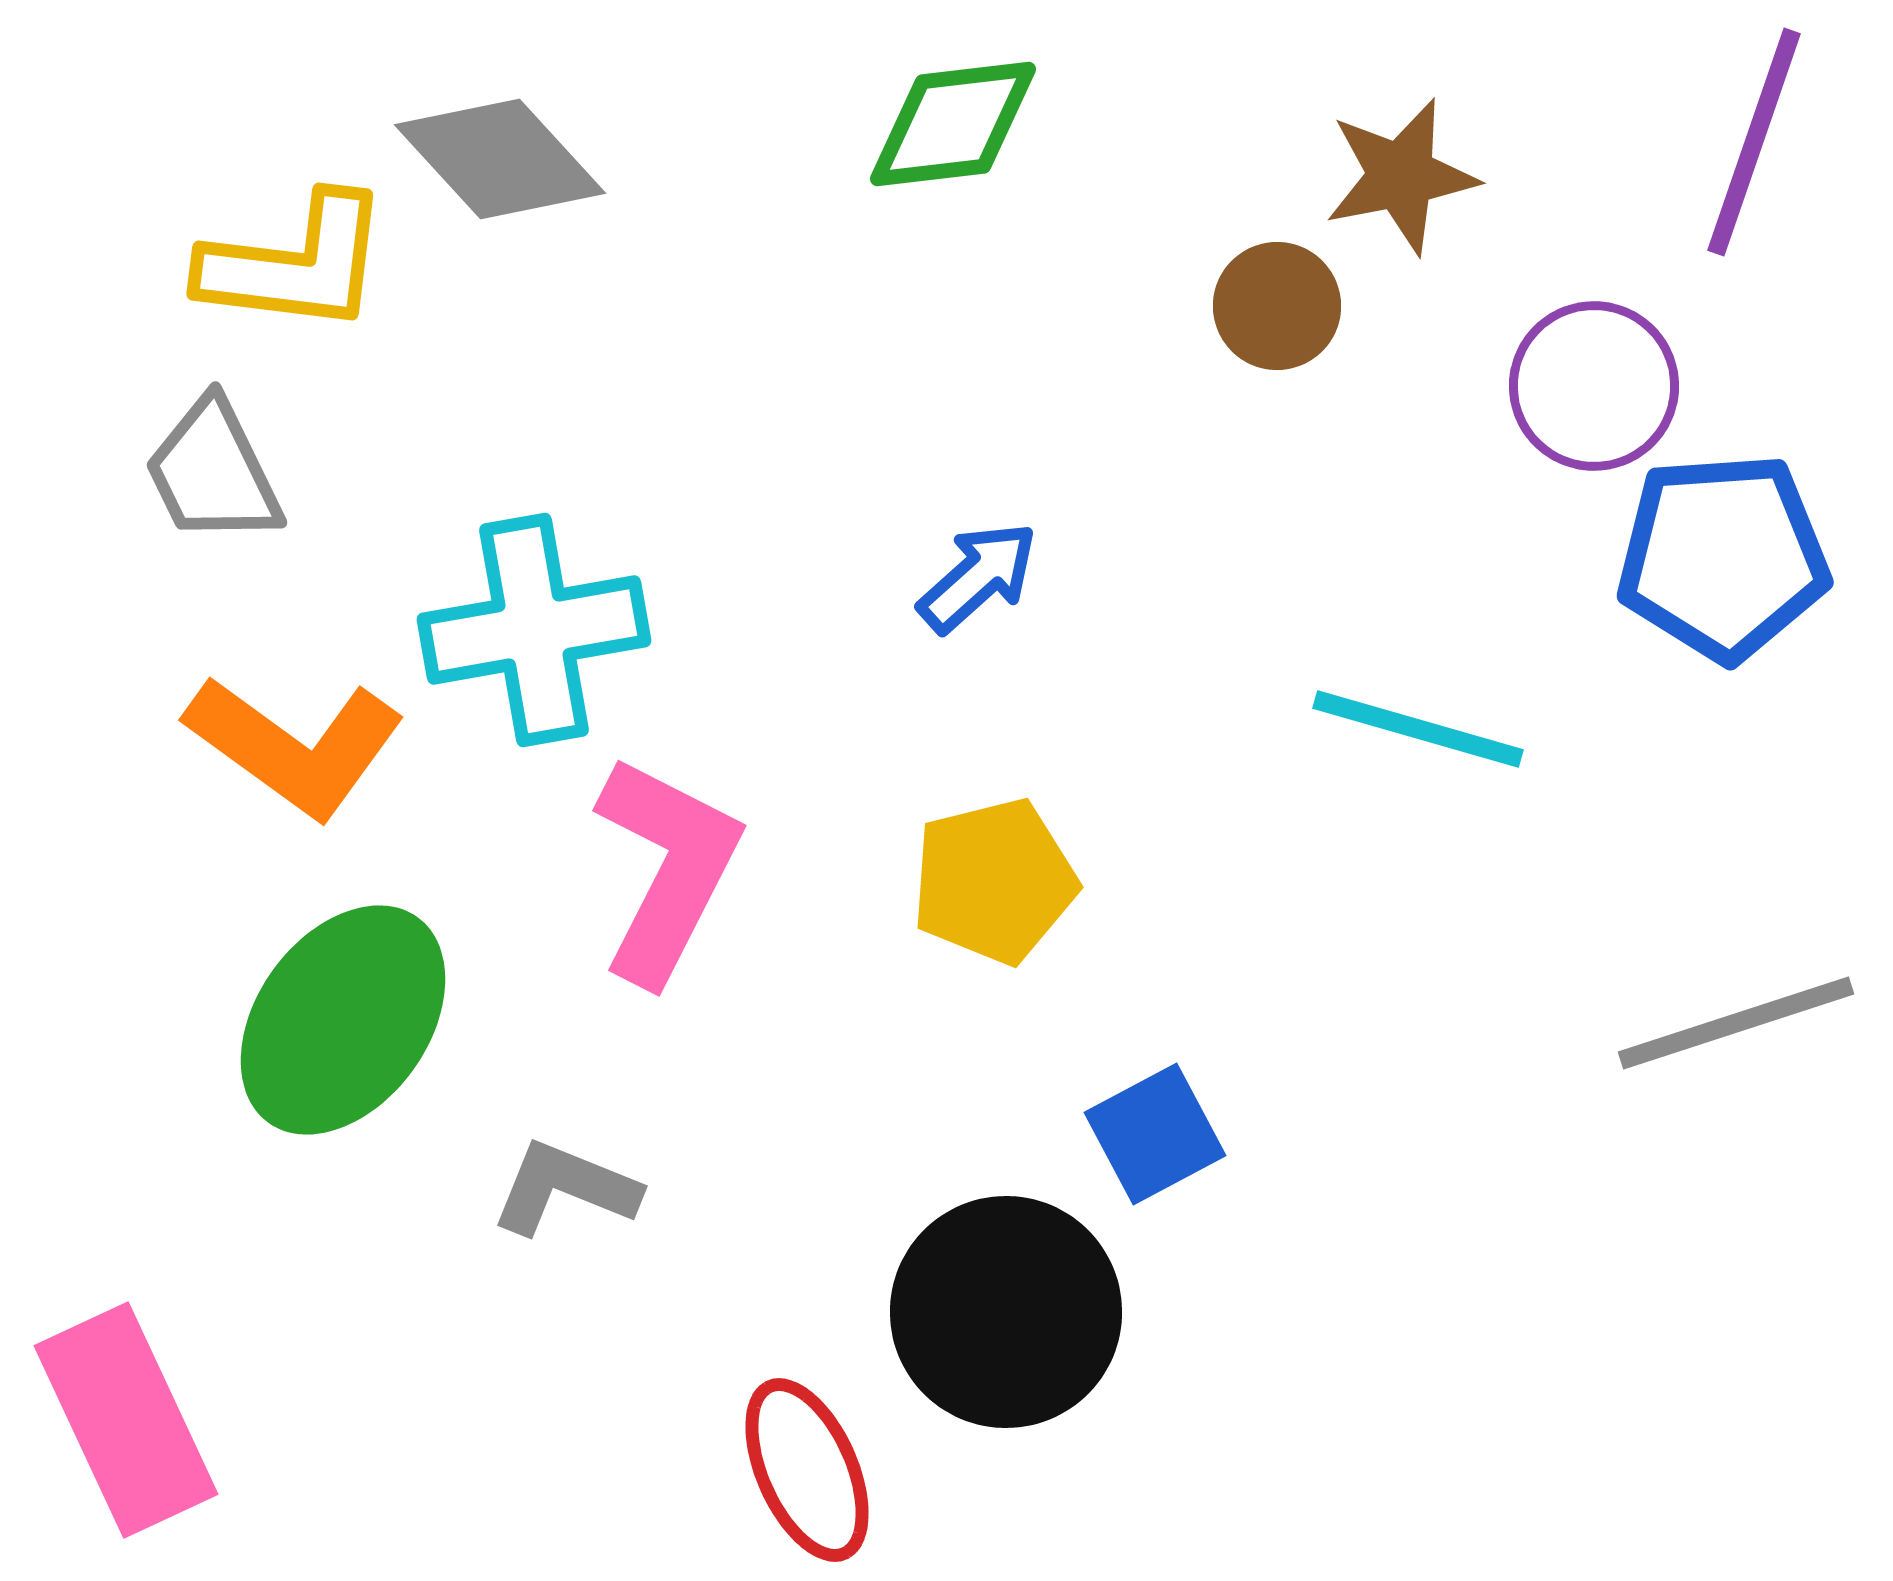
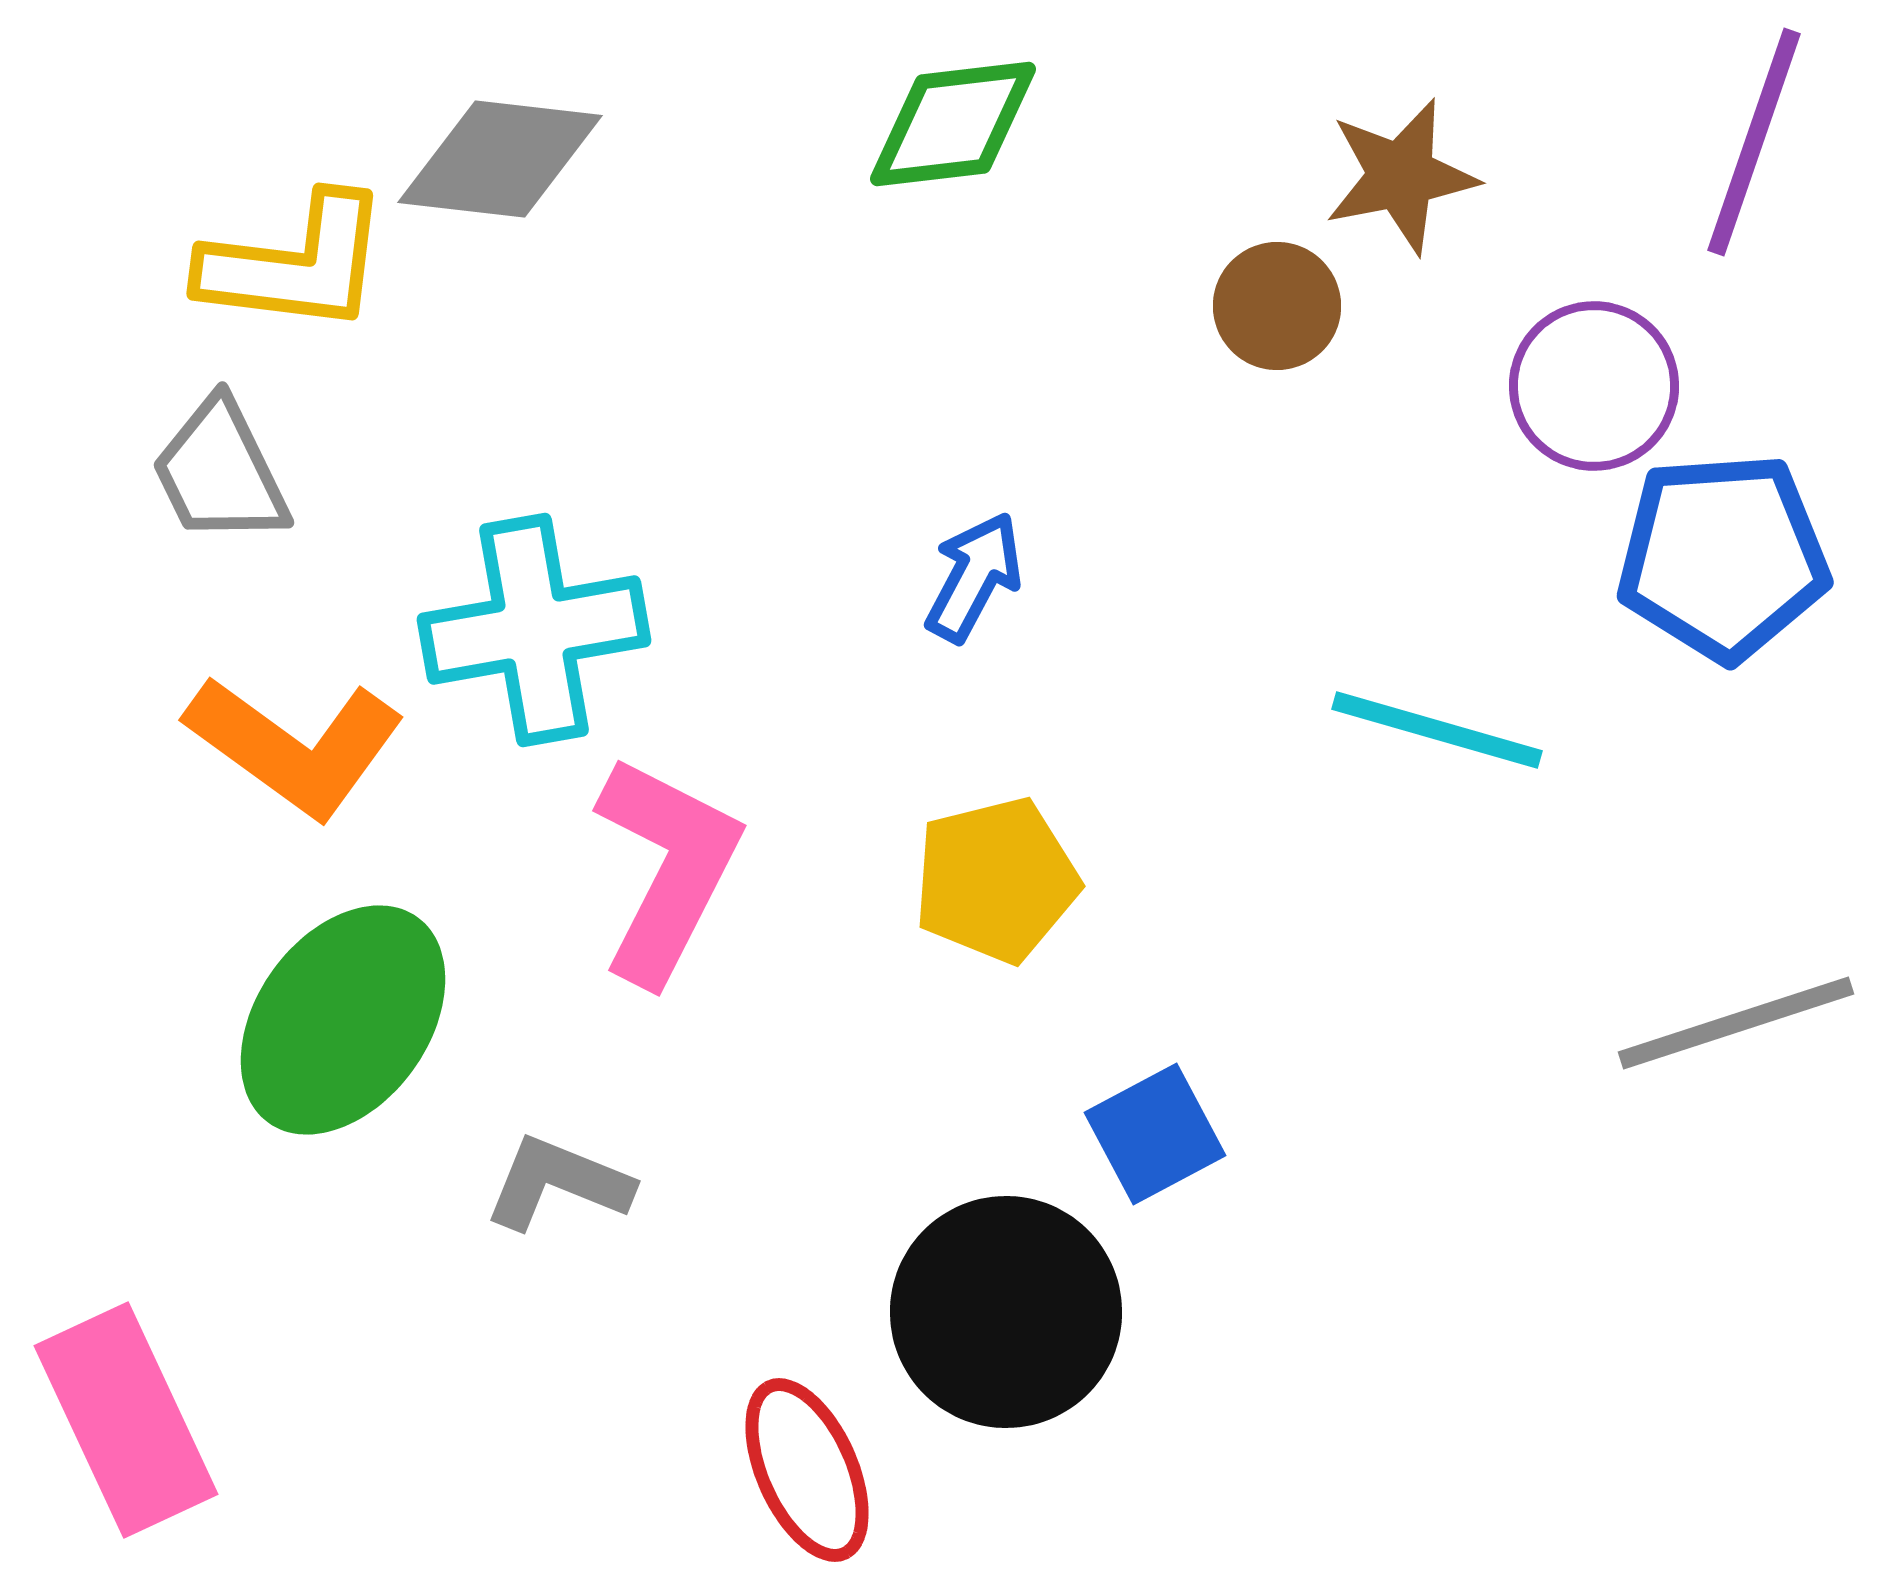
gray diamond: rotated 41 degrees counterclockwise
gray trapezoid: moved 7 px right
blue arrow: moved 4 px left; rotated 20 degrees counterclockwise
cyan line: moved 19 px right, 1 px down
yellow pentagon: moved 2 px right, 1 px up
gray L-shape: moved 7 px left, 5 px up
